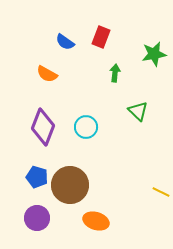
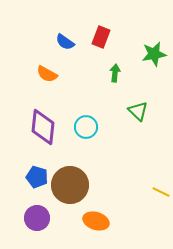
purple diamond: rotated 15 degrees counterclockwise
